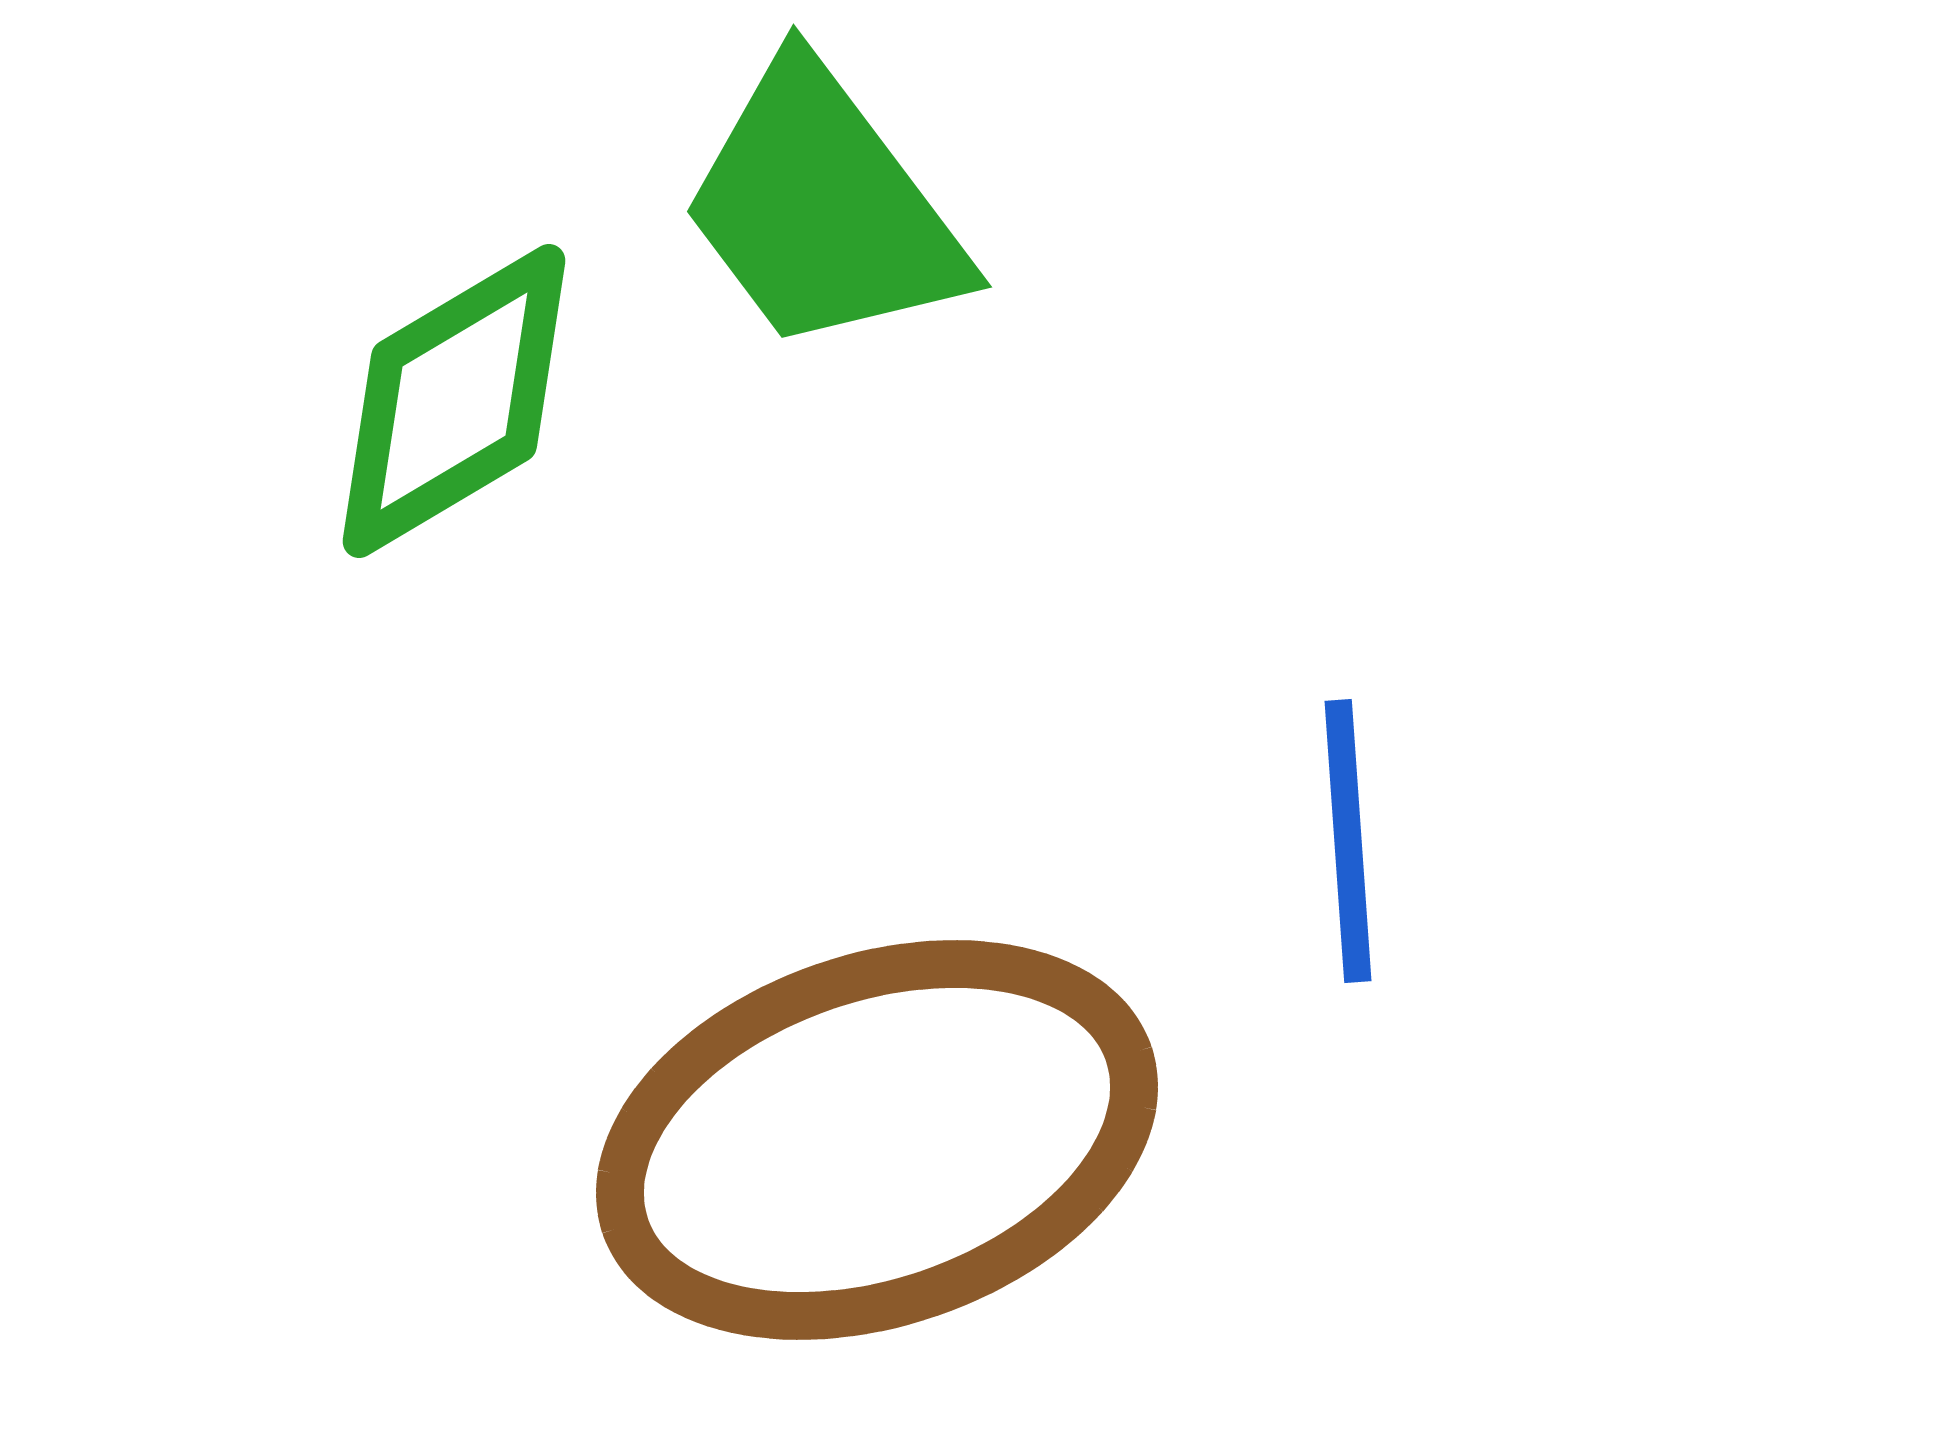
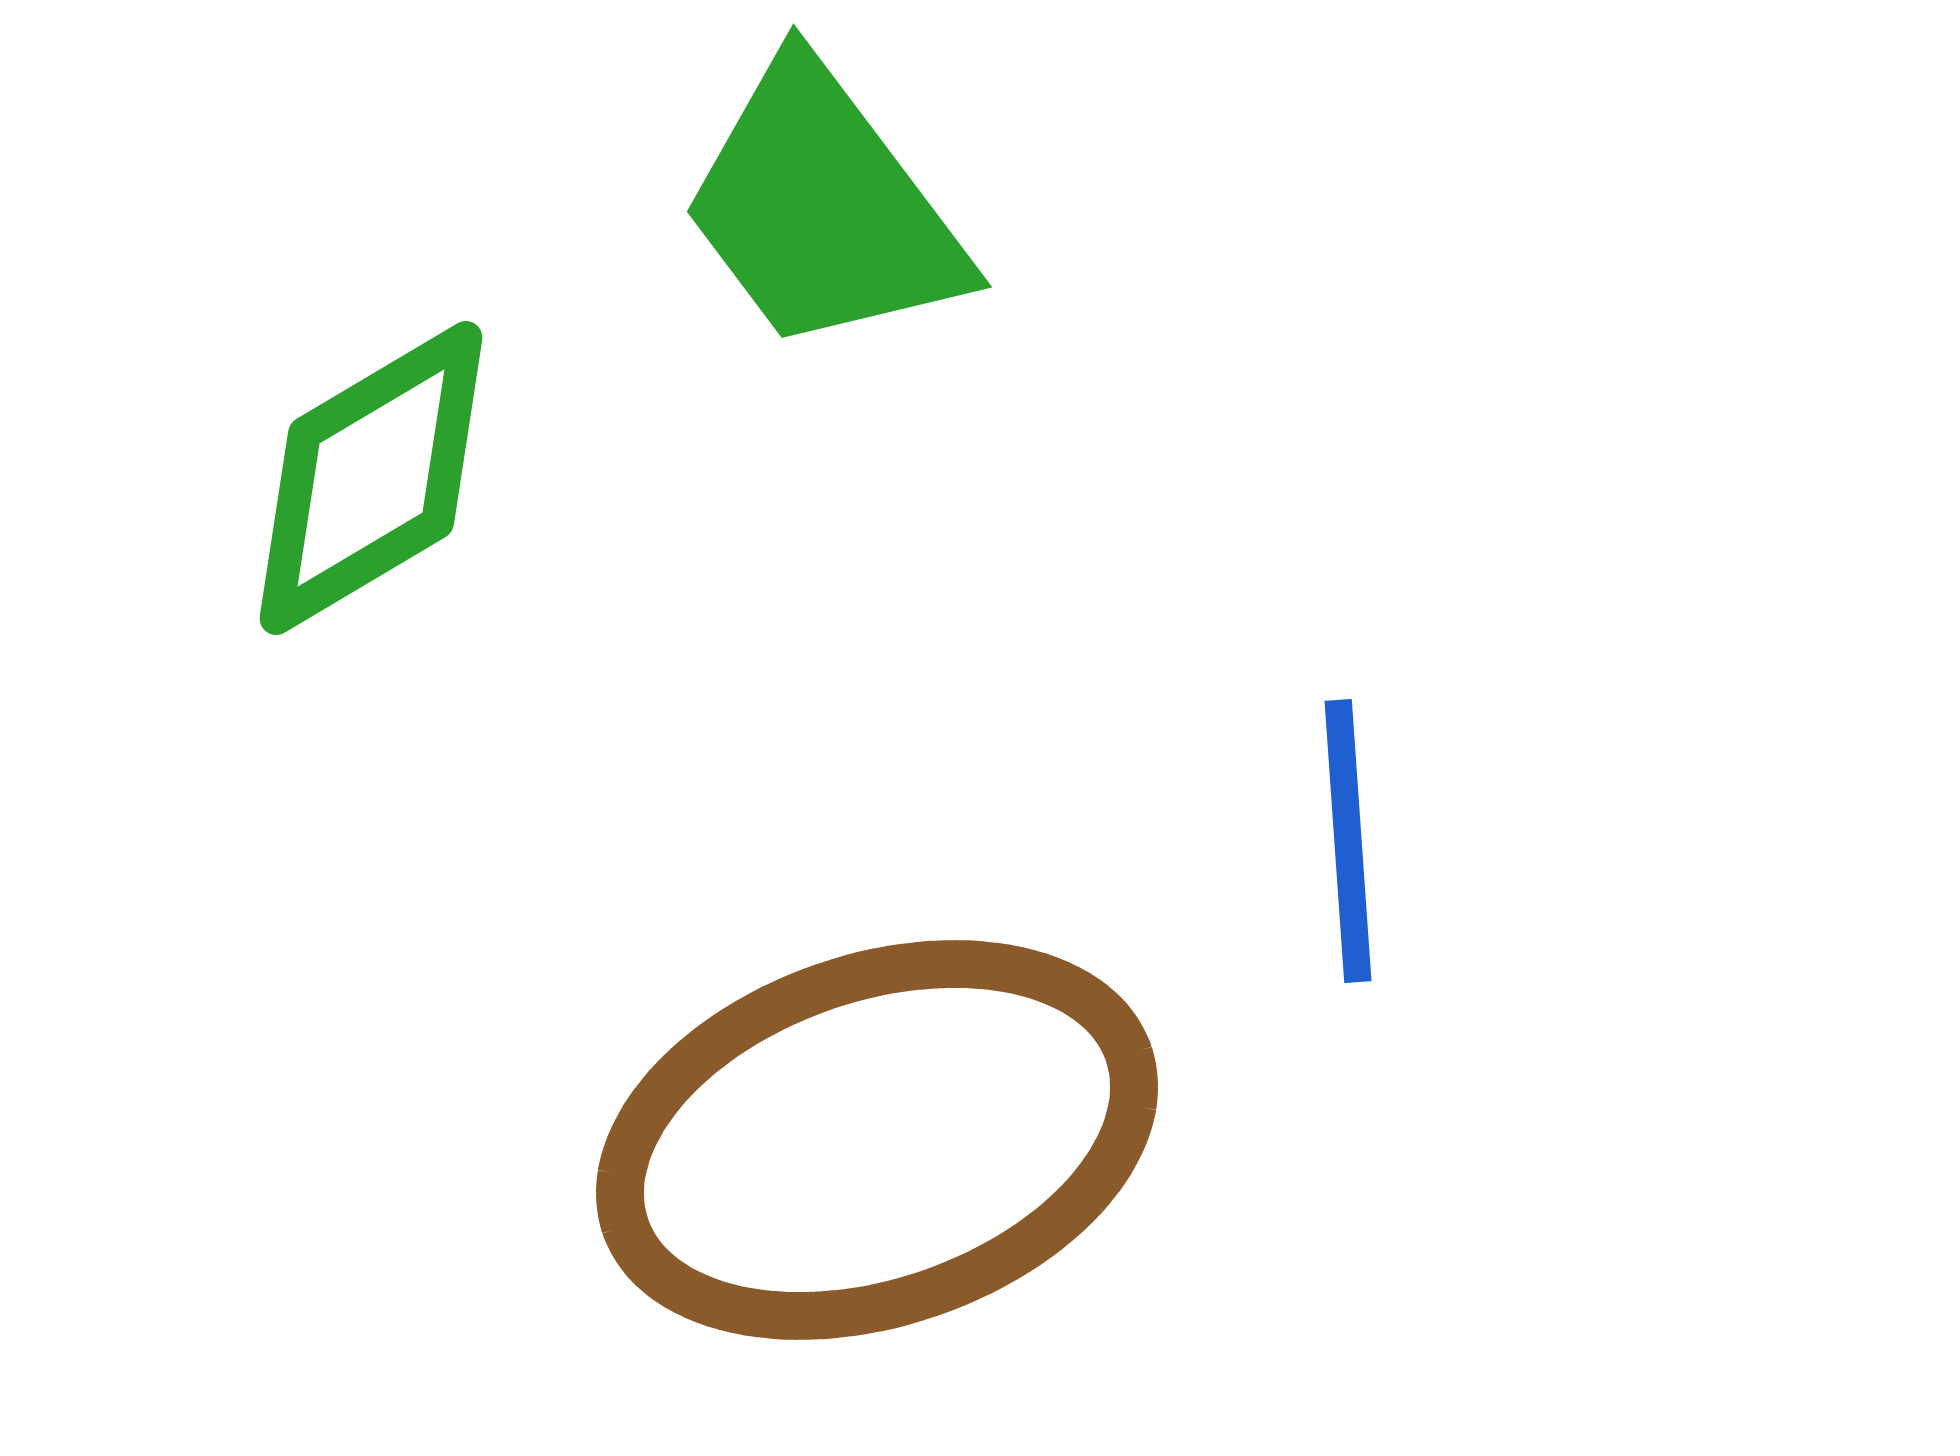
green diamond: moved 83 px left, 77 px down
